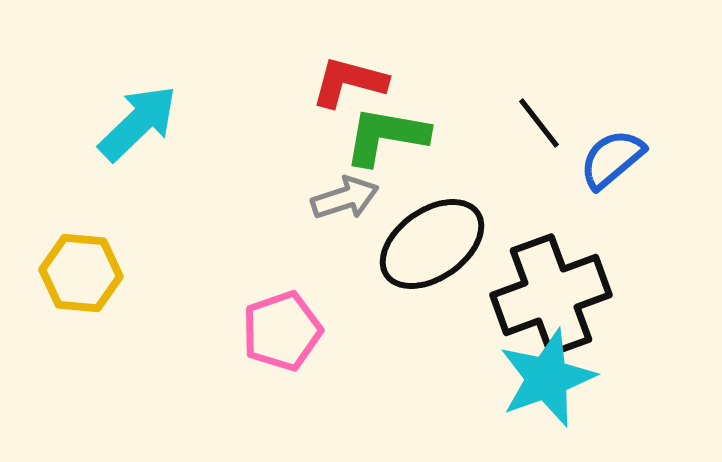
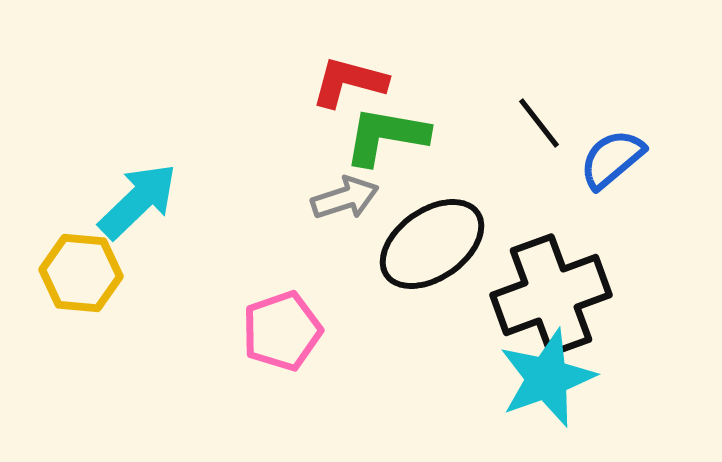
cyan arrow: moved 78 px down
